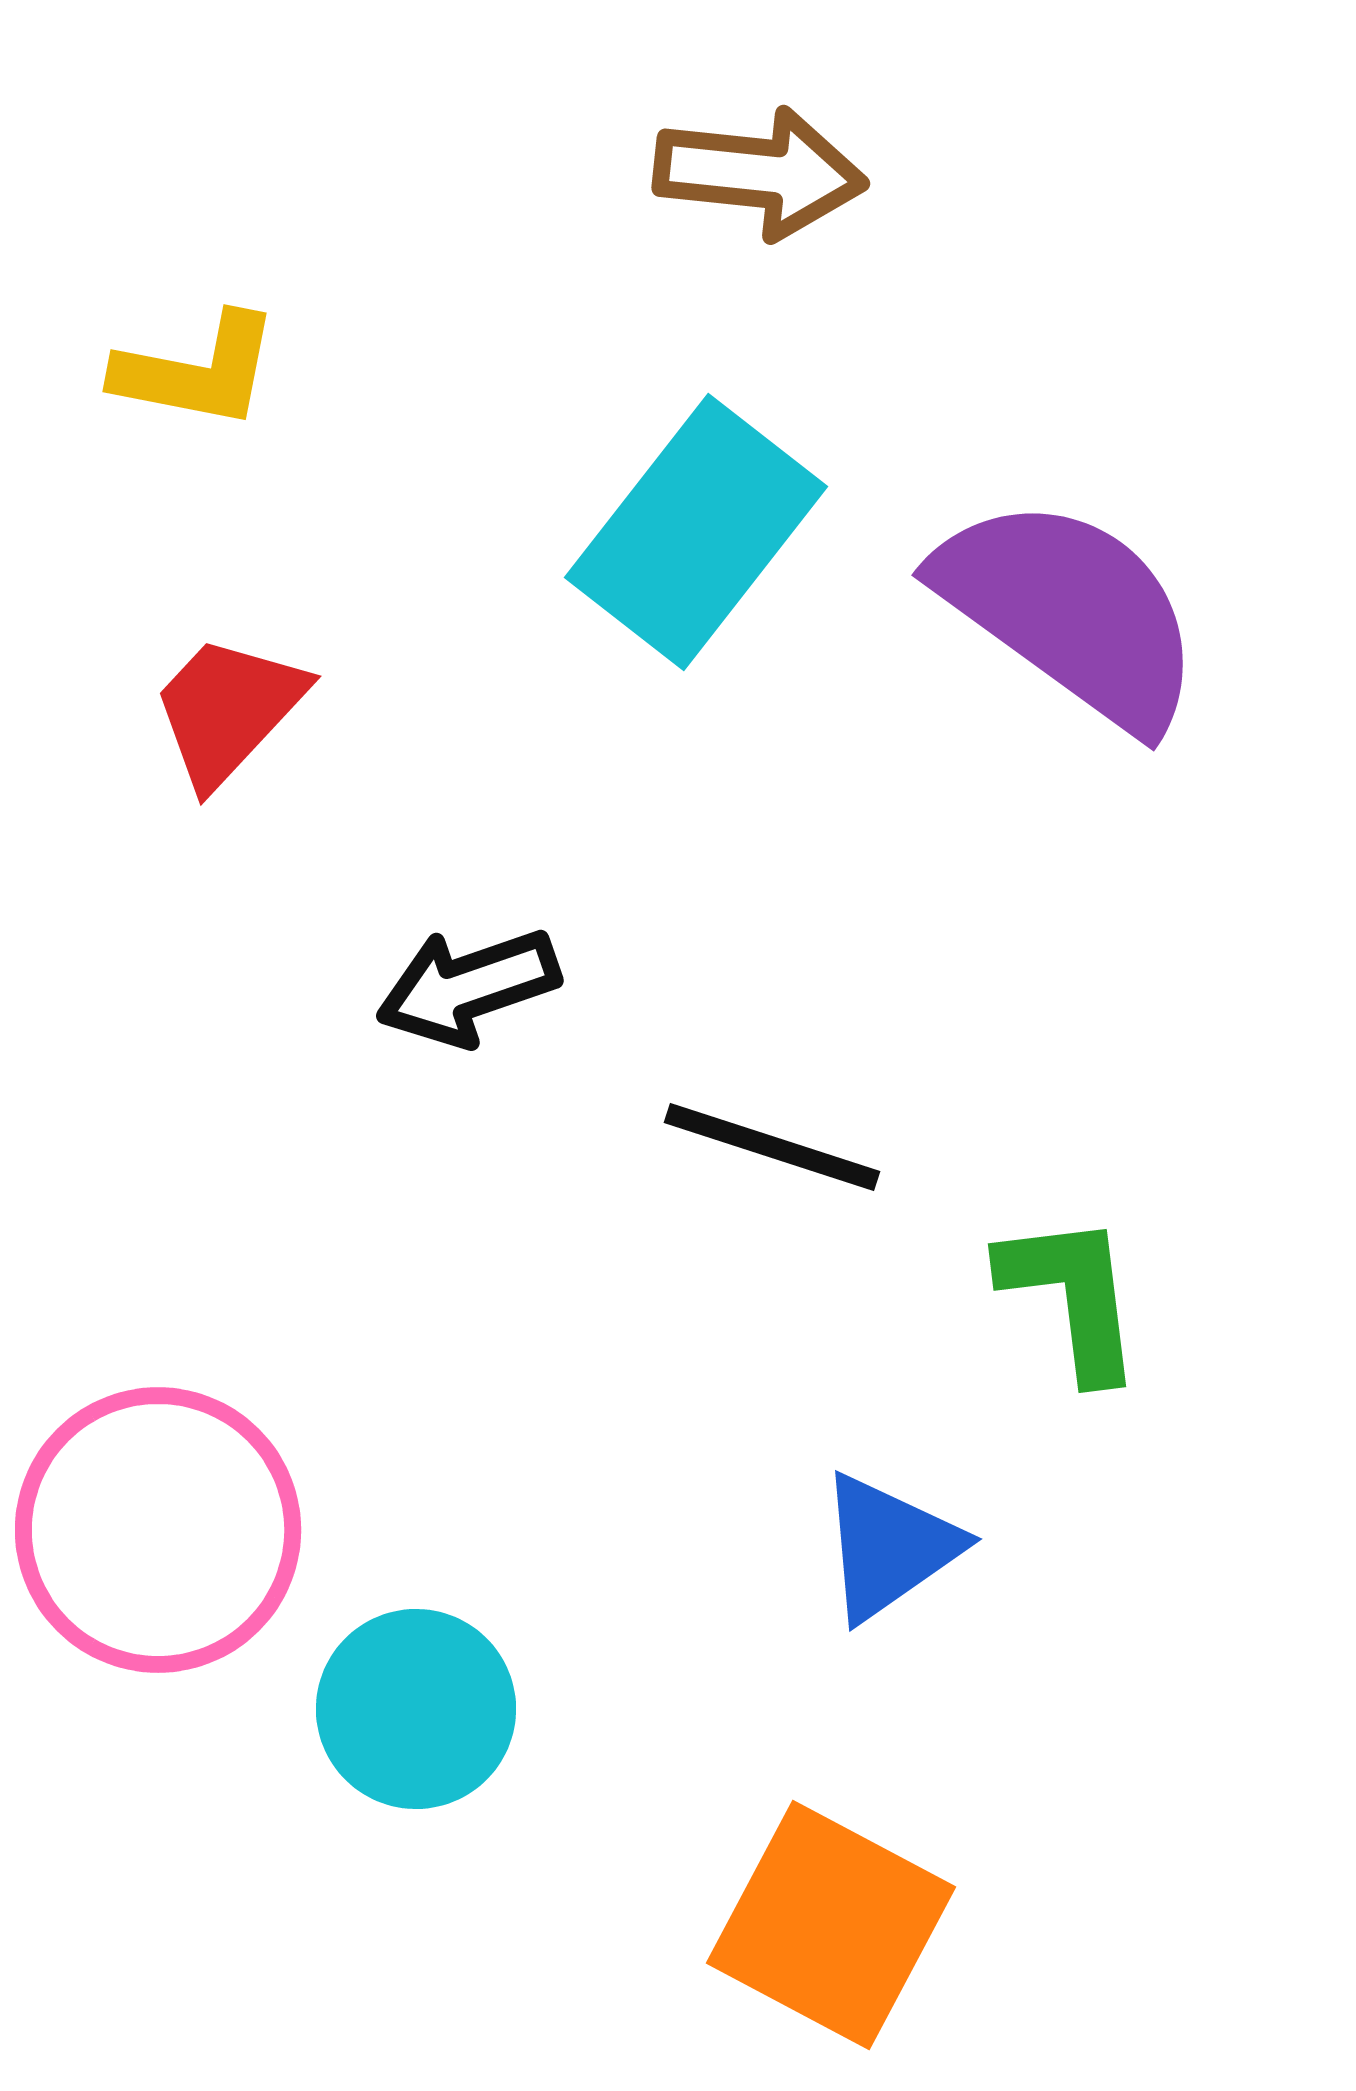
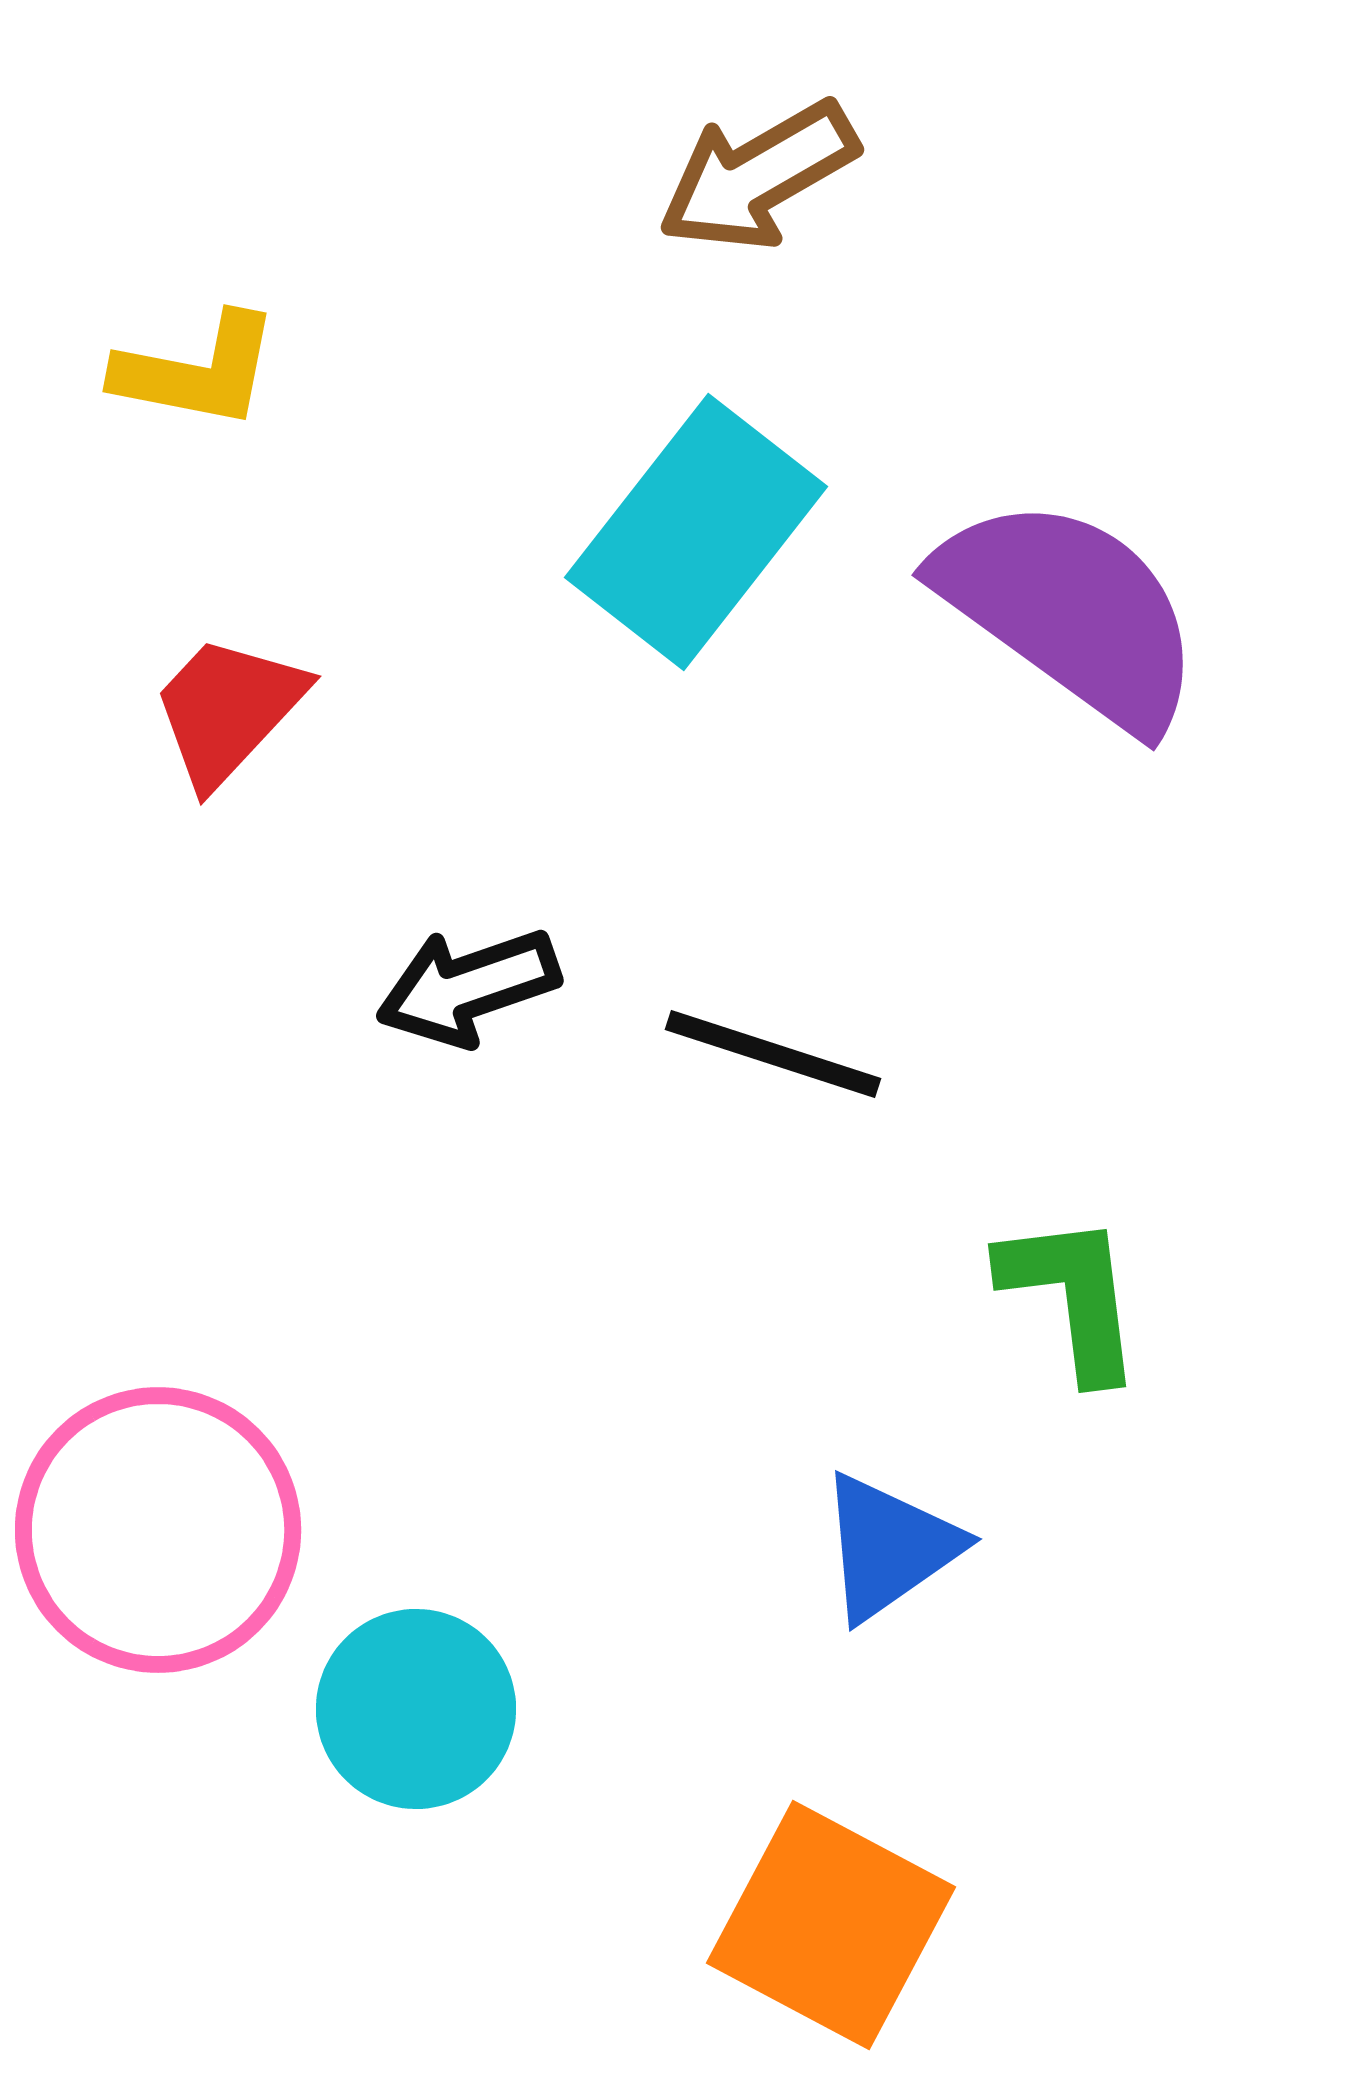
brown arrow: moved 2 px left, 3 px down; rotated 144 degrees clockwise
black line: moved 1 px right, 93 px up
